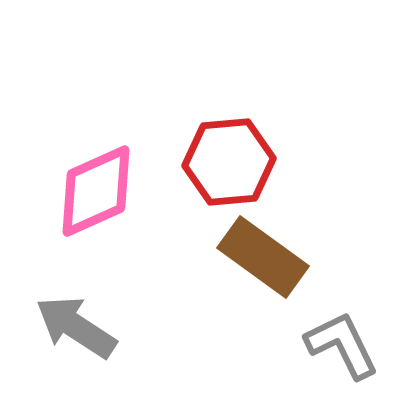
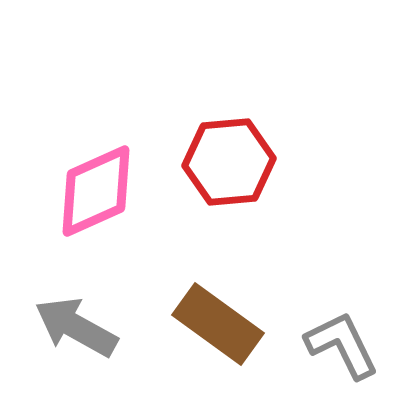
brown rectangle: moved 45 px left, 67 px down
gray arrow: rotated 4 degrees counterclockwise
